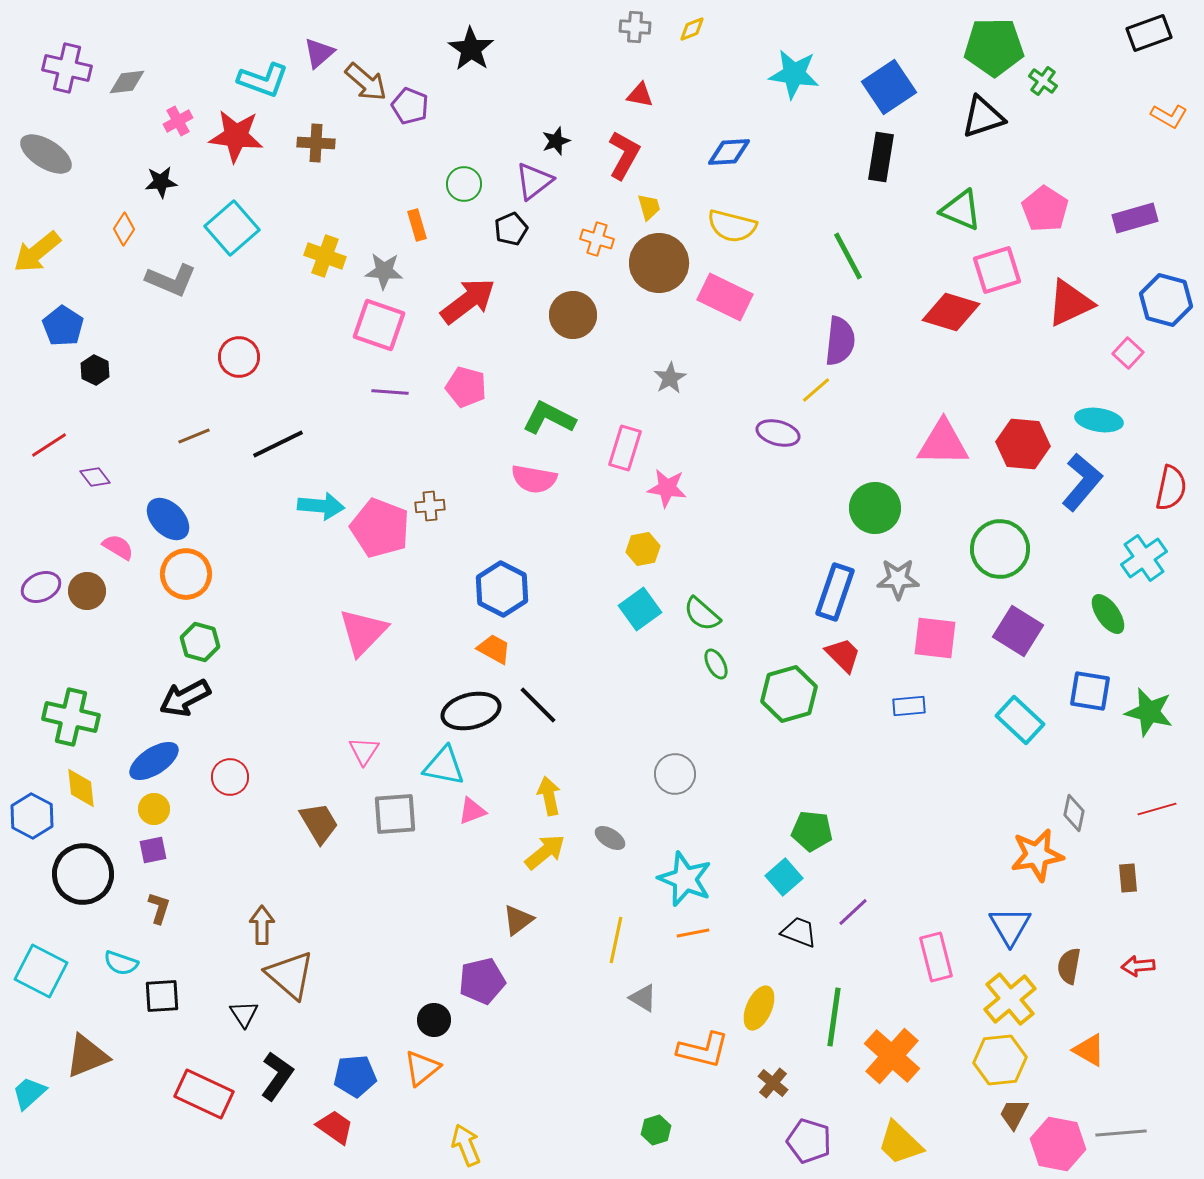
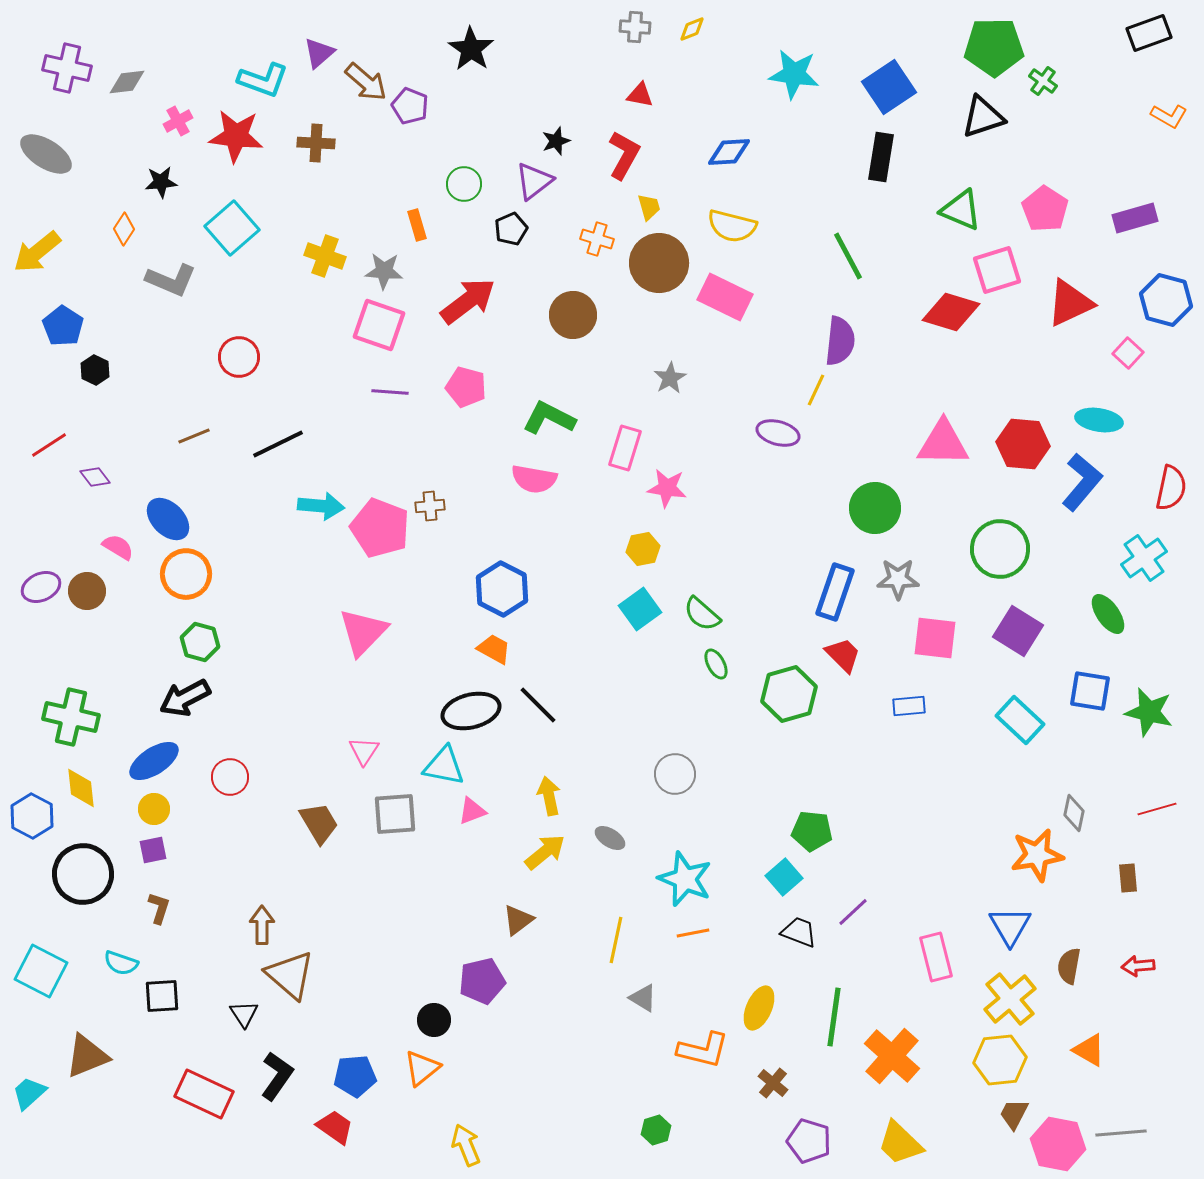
yellow line at (816, 390): rotated 24 degrees counterclockwise
